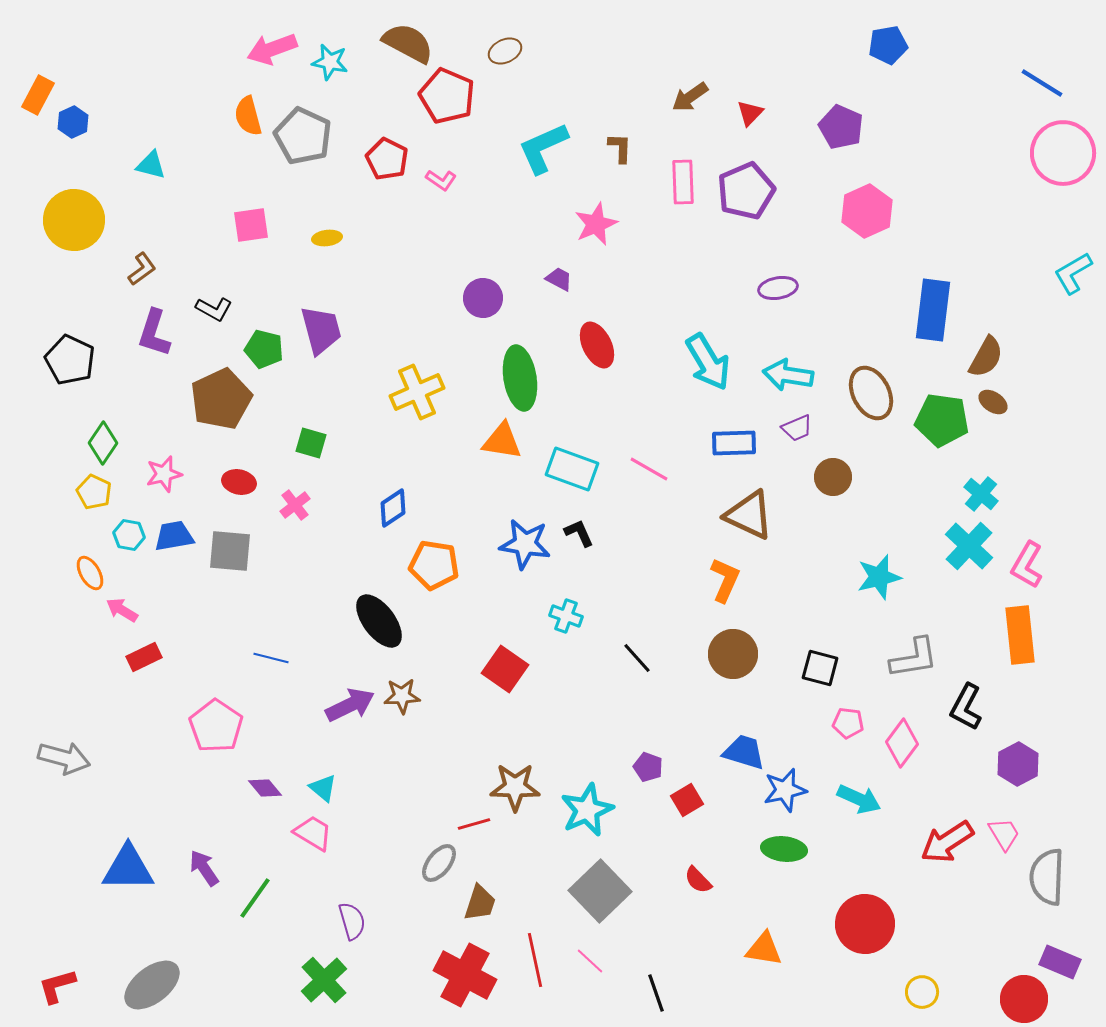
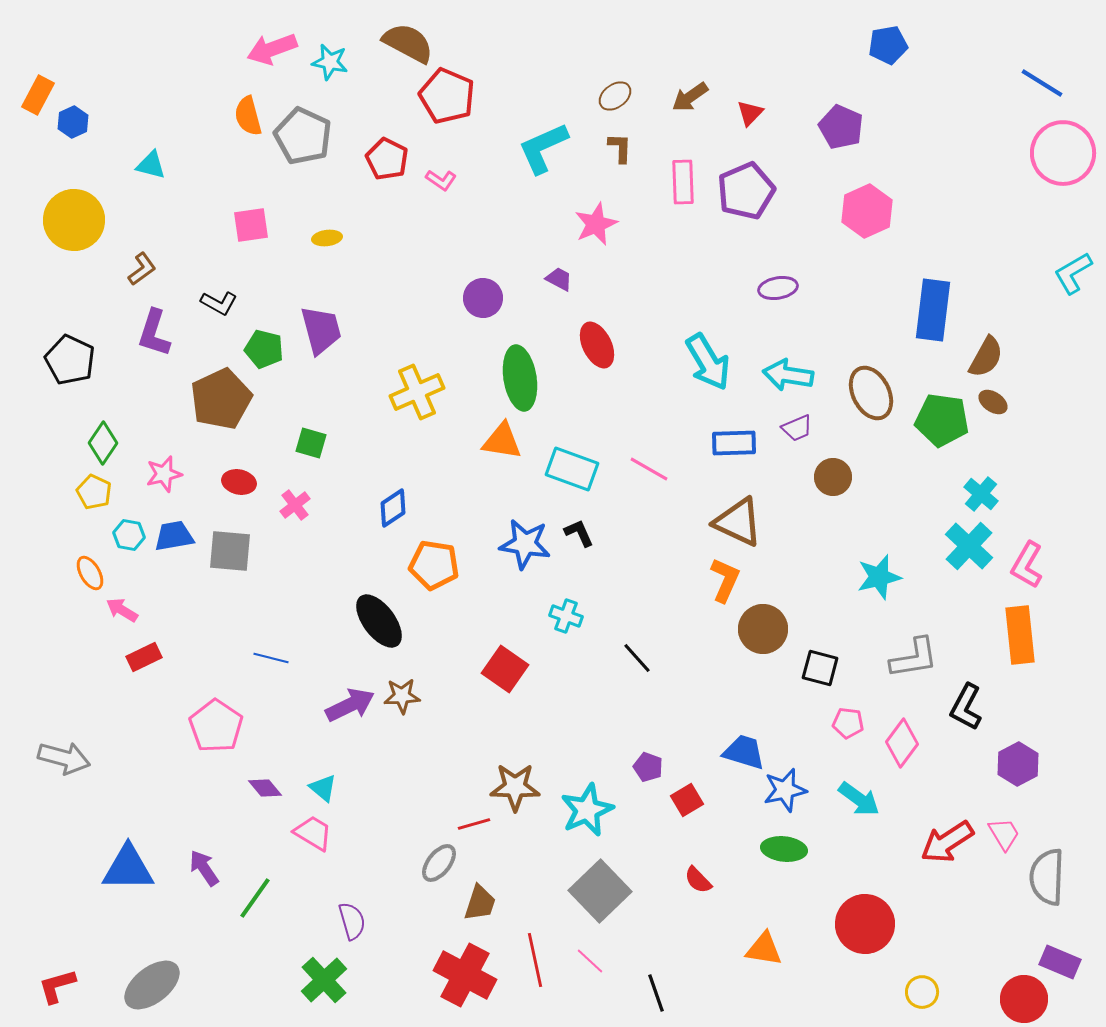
brown ellipse at (505, 51): moved 110 px right, 45 px down; rotated 12 degrees counterclockwise
black L-shape at (214, 309): moved 5 px right, 6 px up
brown triangle at (749, 515): moved 11 px left, 7 px down
brown circle at (733, 654): moved 30 px right, 25 px up
cyan arrow at (859, 799): rotated 12 degrees clockwise
